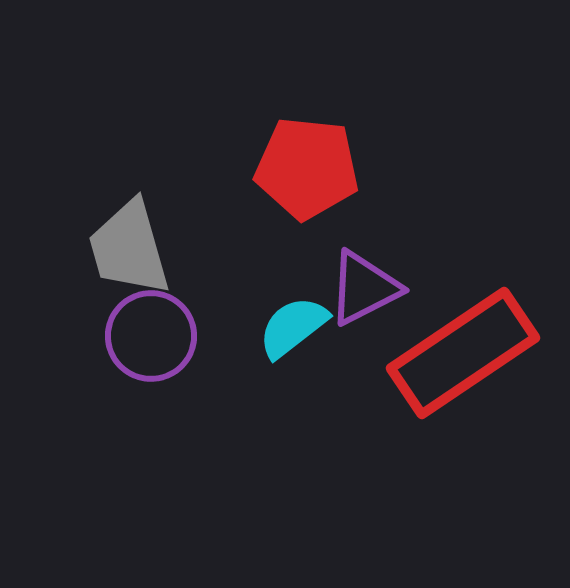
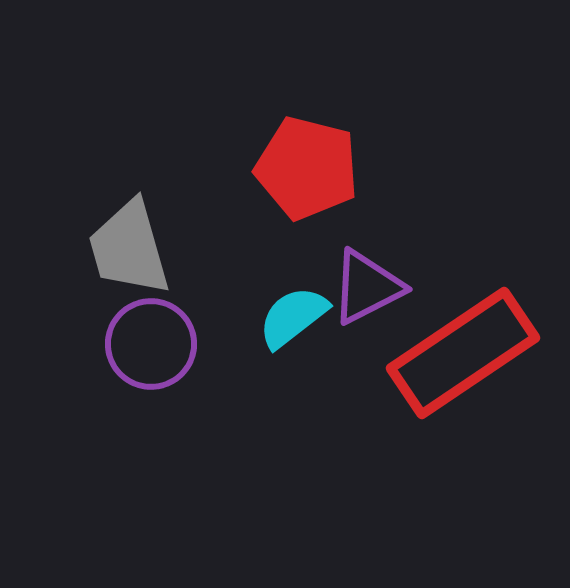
red pentagon: rotated 8 degrees clockwise
purple triangle: moved 3 px right, 1 px up
cyan semicircle: moved 10 px up
purple circle: moved 8 px down
